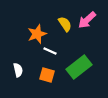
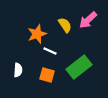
pink arrow: moved 1 px right
yellow semicircle: moved 1 px down
white semicircle: rotated 16 degrees clockwise
